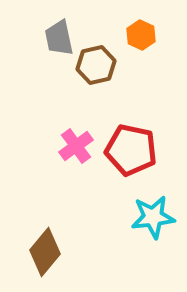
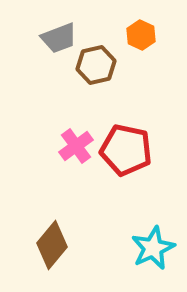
gray trapezoid: rotated 99 degrees counterclockwise
red pentagon: moved 5 px left
cyan star: moved 31 px down; rotated 18 degrees counterclockwise
brown diamond: moved 7 px right, 7 px up
